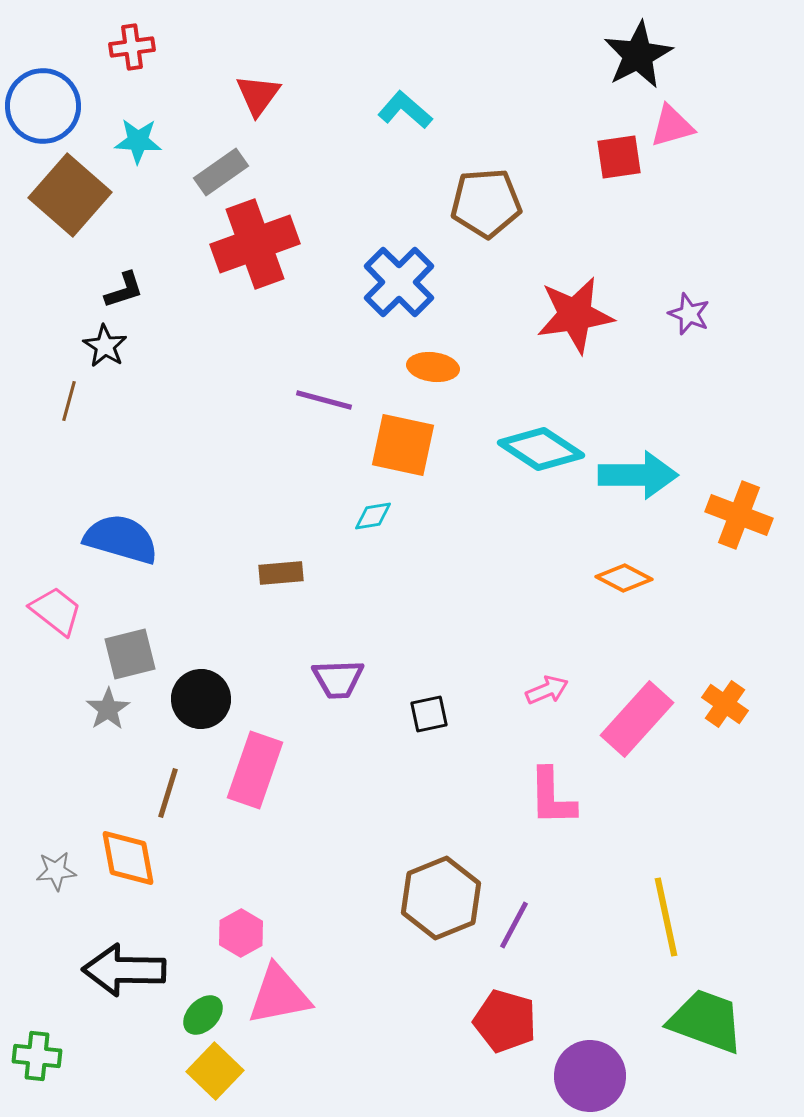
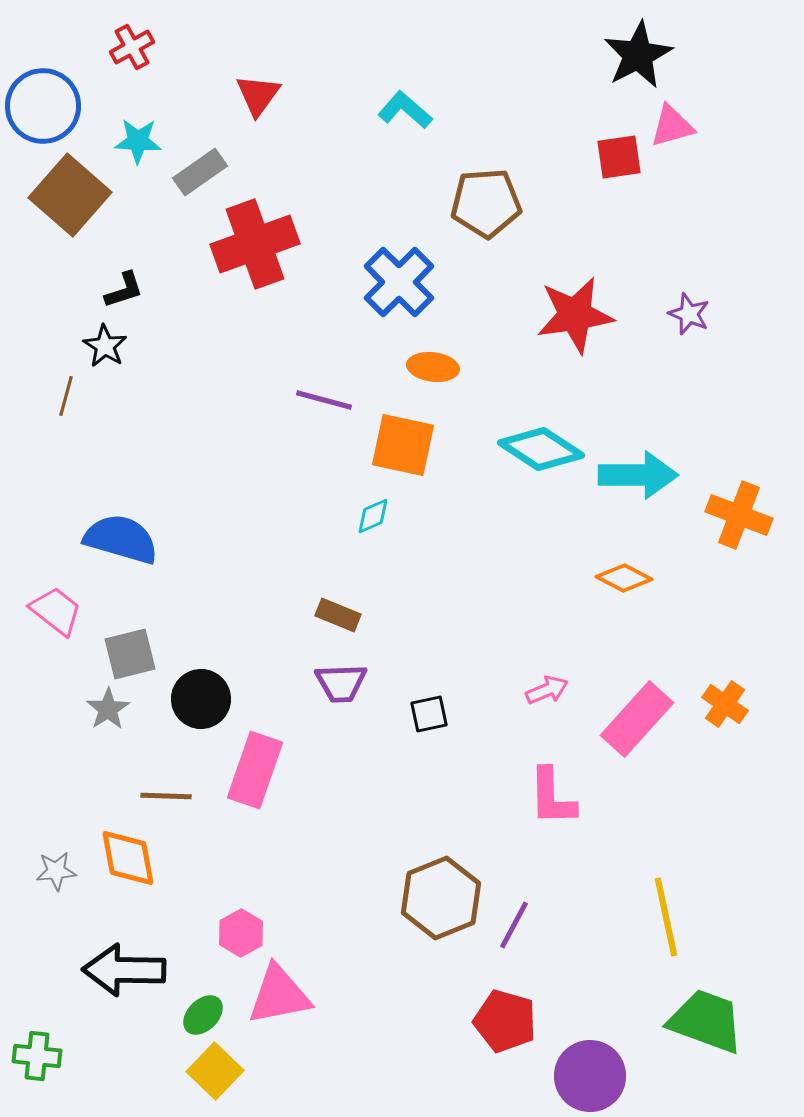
red cross at (132, 47): rotated 21 degrees counterclockwise
gray rectangle at (221, 172): moved 21 px left
brown line at (69, 401): moved 3 px left, 5 px up
cyan diamond at (373, 516): rotated 15 degrees counterclockwise
brown rectangle at (281, 573): moved 57 px right, 42 px down; rotated 27 degrees clockwise
purple trapezoid at (338, 679): moved 3 px right, 4 px down
brown line at (168, 793): moved 2 px left, 3 px down; rotated 75 degrees clockwise
